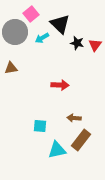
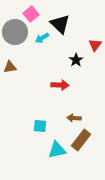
black star: moved 1 px left, 17 px down; rotated 24 degrees clockwise
brown triangle: moved 1 px left, 1 px up
